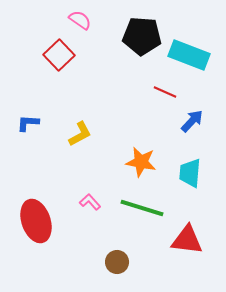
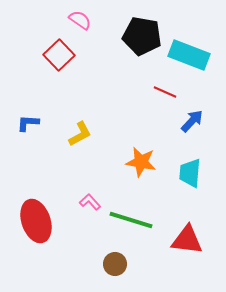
black pentagon: rotated 6 degrees clockwise
green line: moved 11 px left, 12 px down
brown circle: moved 2 px left, 2 px down
